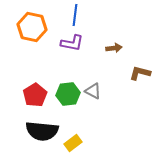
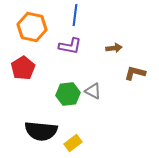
purple L-shape: moved 2 px left, 3 px down
brown L-shape: moved 5 px left
red pentagon: moved 12 px left, 27 px up
black semicircle: moved 1 px left
